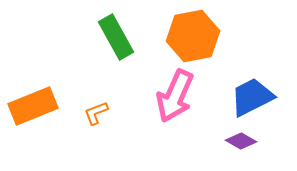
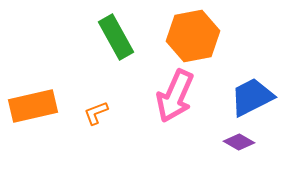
orange rectangle: rotated 9 degrees clockwise
purple diamond: moved 2 px left, 1 px down
